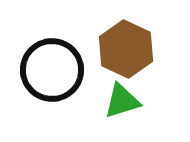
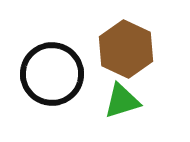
black circle: moved 4 px down
